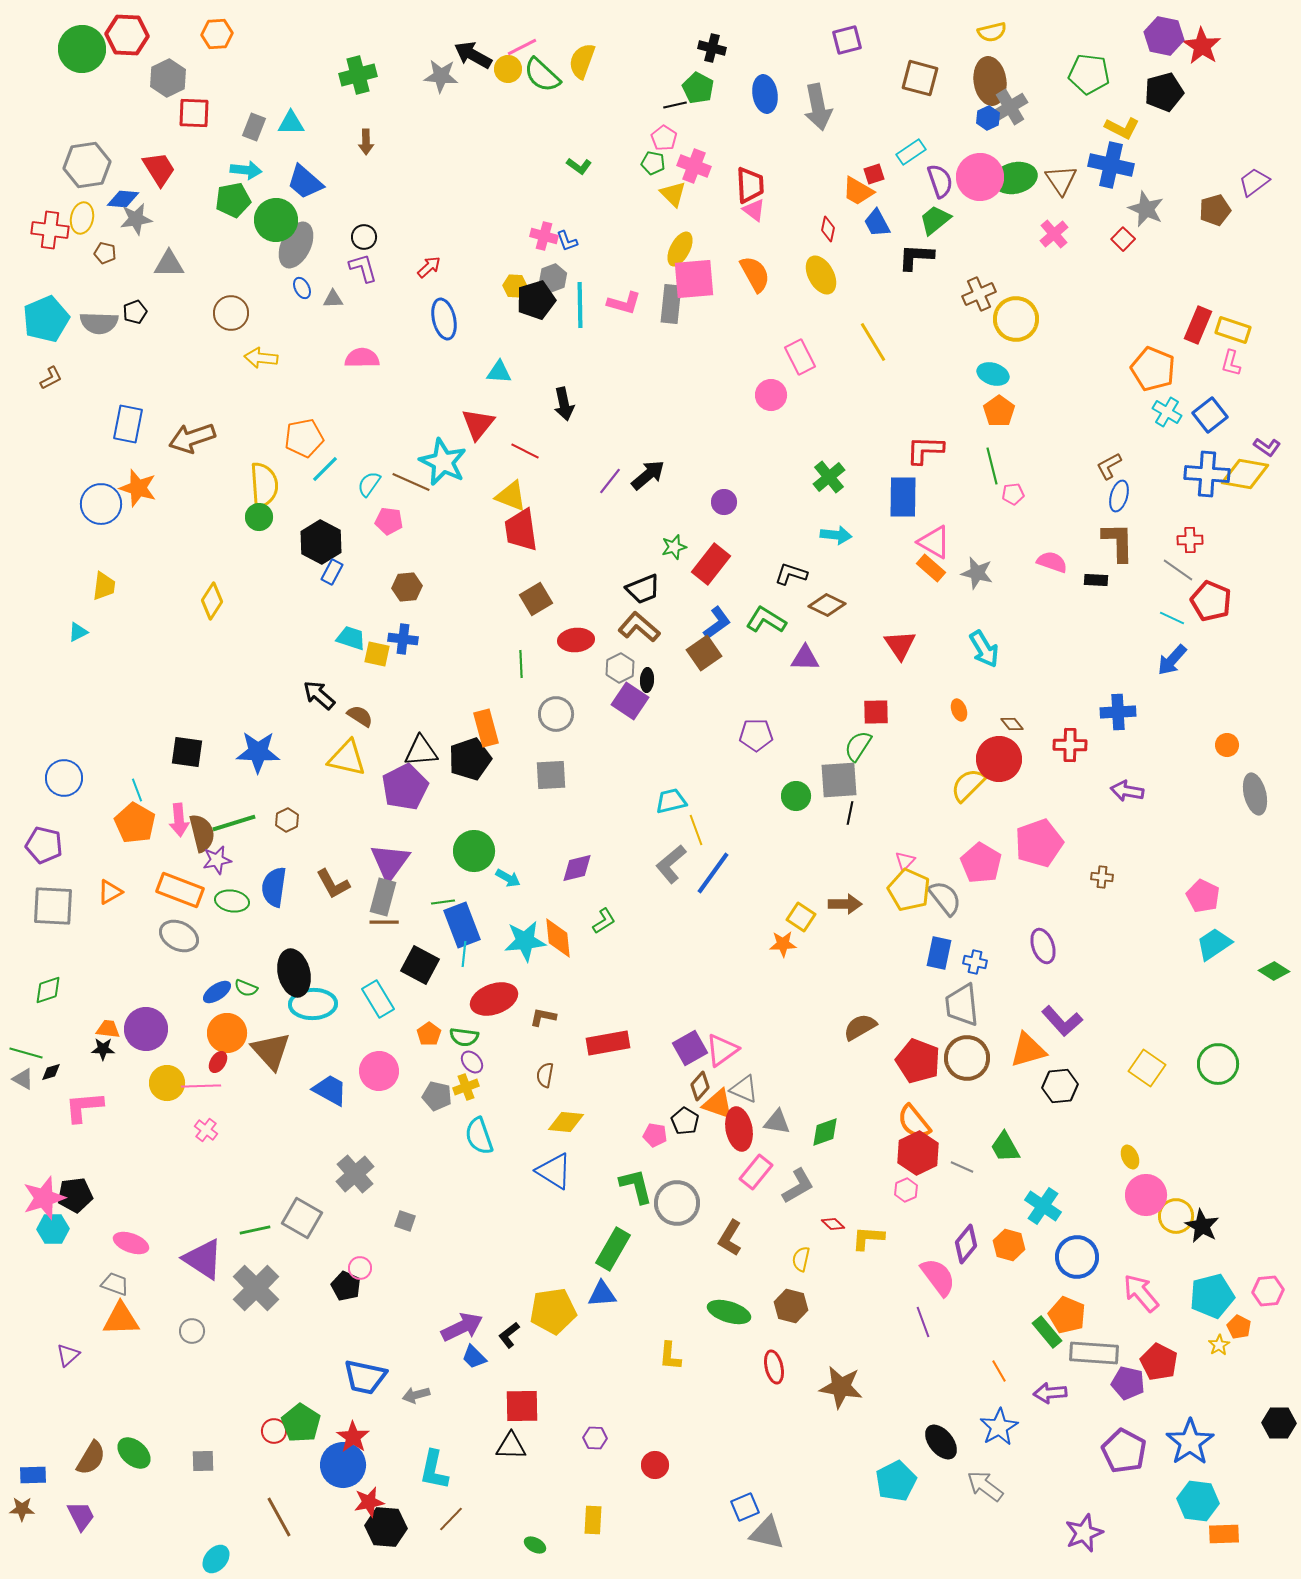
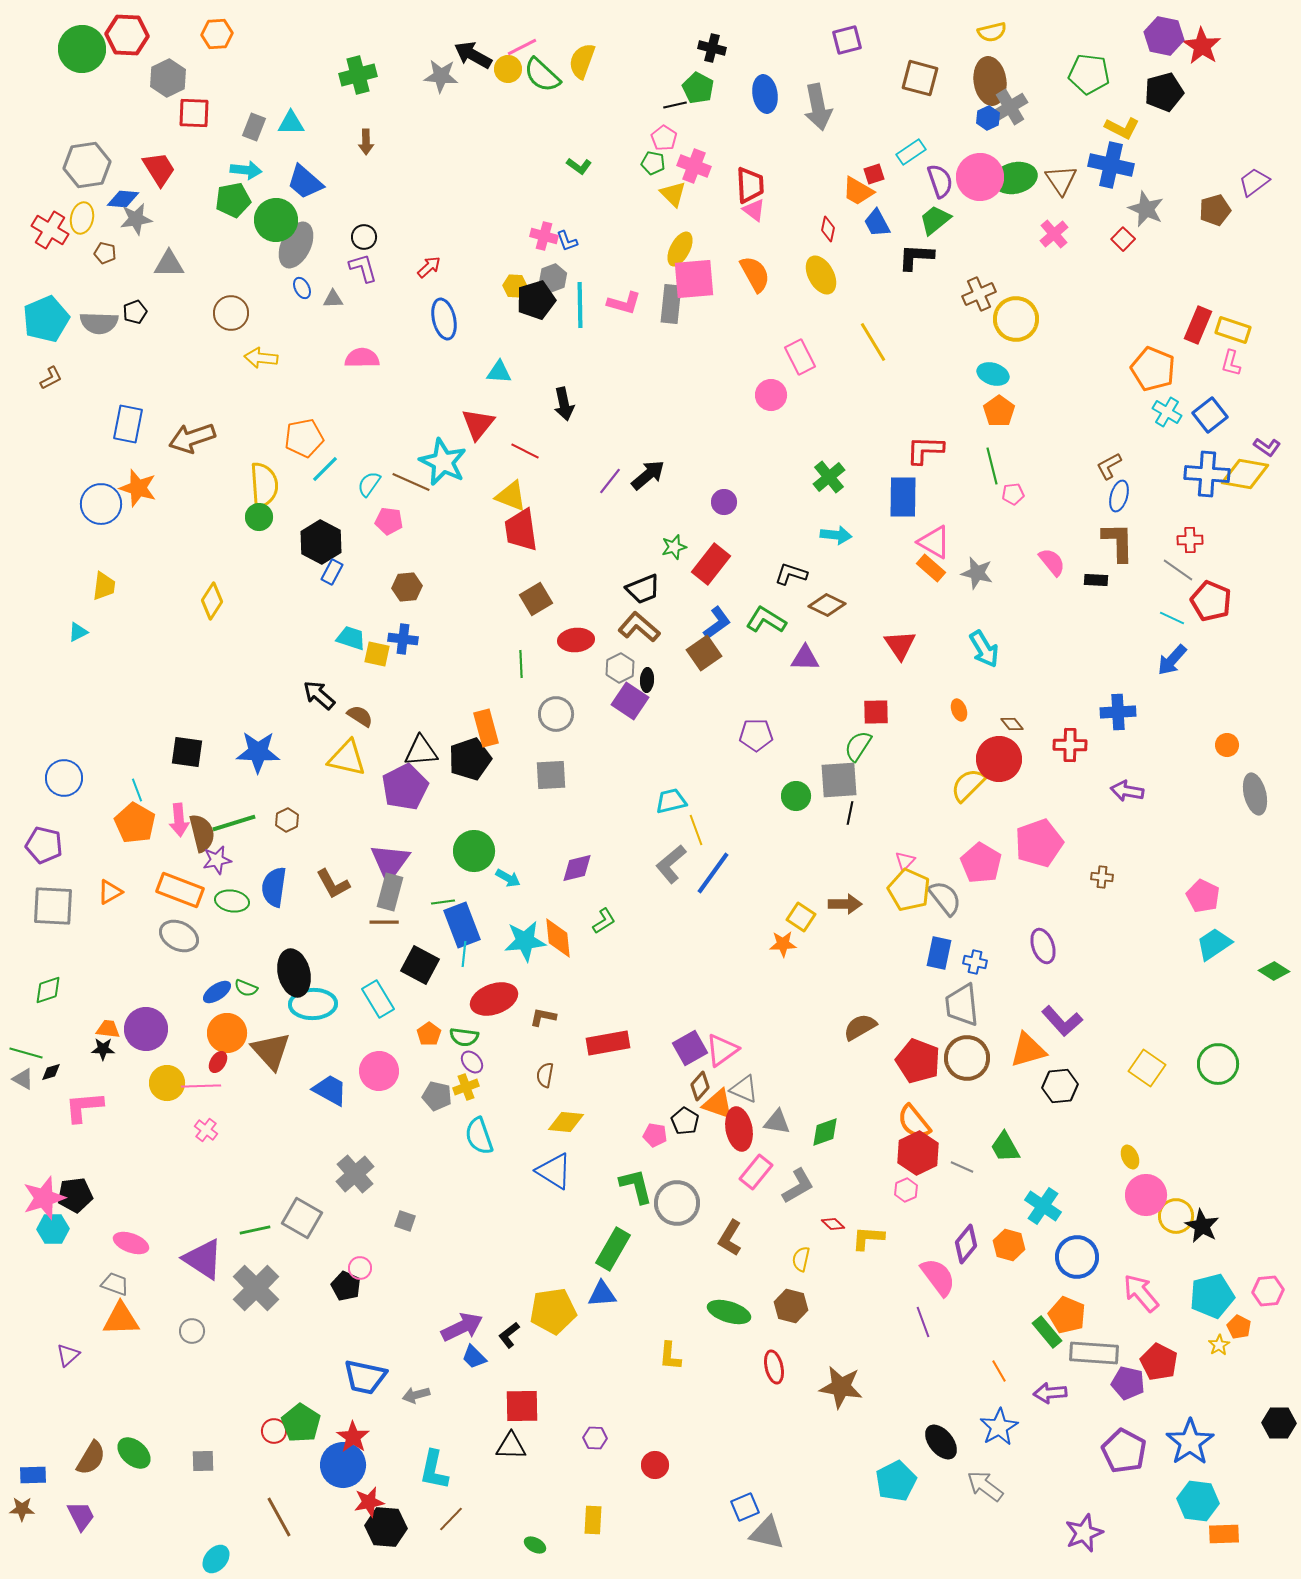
red cross at (50, 230): rotated 24 degrees clockwise
pink semicircle at (1052, 562): rotated 32 degrees clockwise
gray rectangle at (383, 897): moved 7 px right, 5 px up
